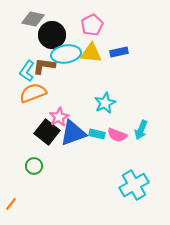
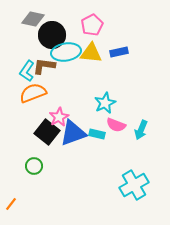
cyan ellipse: moved 2 px up
pink semicircle: moved 1 px left, 10 px up
